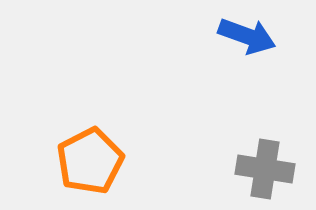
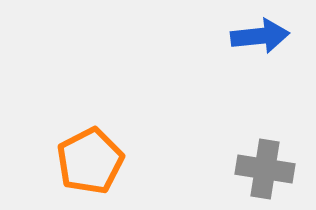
blue arrow: moved 13 px right; rotated 26 degrees counterclockwise
